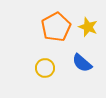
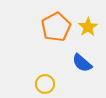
yellow star: rotated 18 degrees clockwise
yellow circle: moved 16 px down
